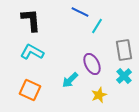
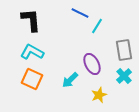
blue line: moved 1 px down
orange square: moved 2 px right, 11 px up
